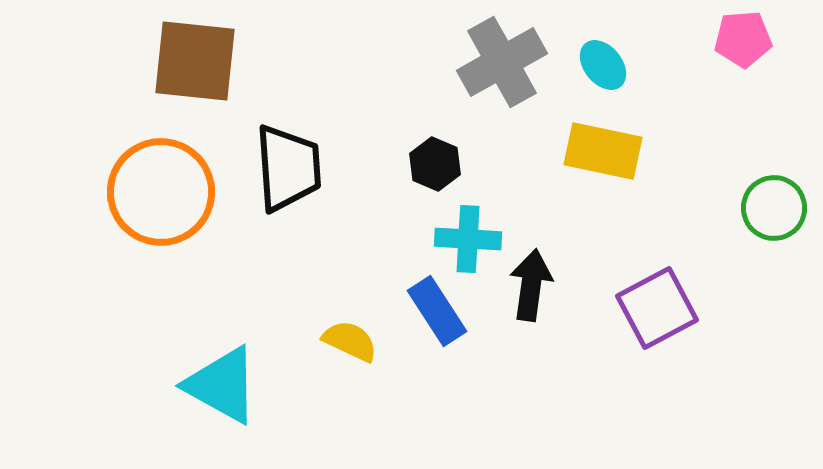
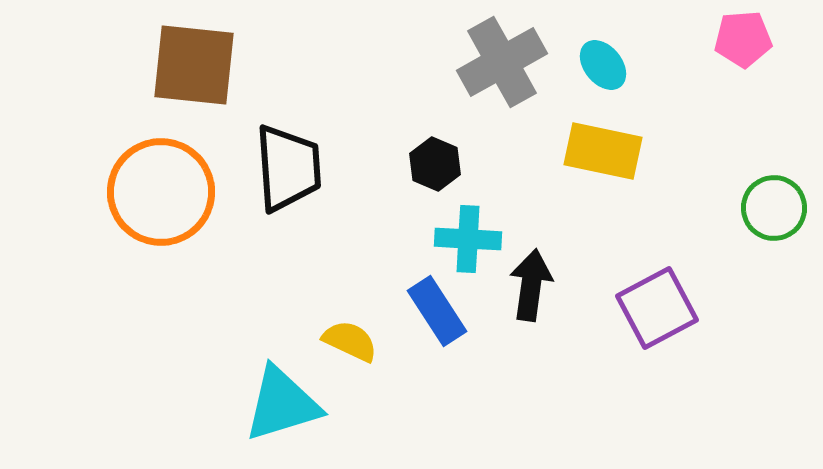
brown square: moved 1 px left, 4 px down
cyan triangle: moved 60 px right, 19 px down; rotated 46 degrees counterclockwise
